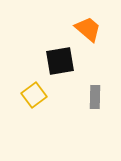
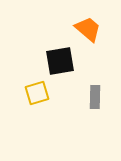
yellow square: moved 3 px right, 2 px up; rotated 20 degrees clockwise
